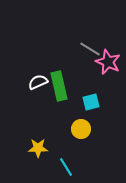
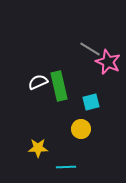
cyan line: rotated 60 degrees counterclockwise
